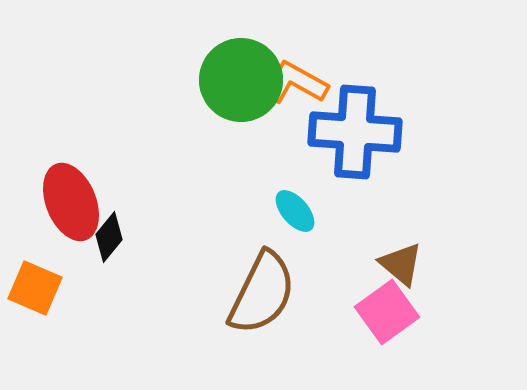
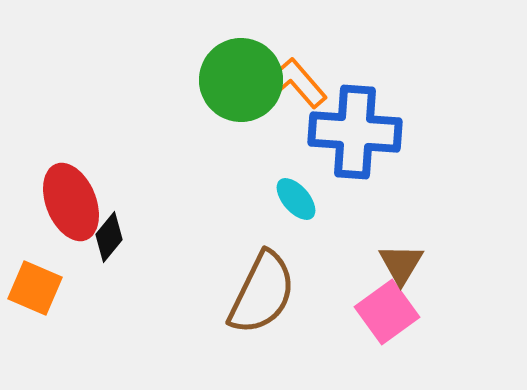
orange L-shape: rotated 20 degrees clockwise
cyan ellipse: moved 1 px right, 12 px up
brown triangle: rotated 21 degrees clockwise
